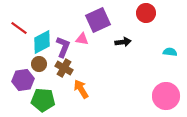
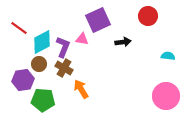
red circle: moved 2 px right, 3 px down
cyan semicircle: moved 2 px left, 4 px down
